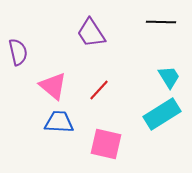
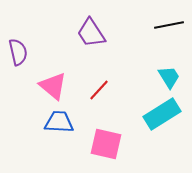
black line: moved 8 px right, 3 px down; rotated 12 degrees counterclockwise
